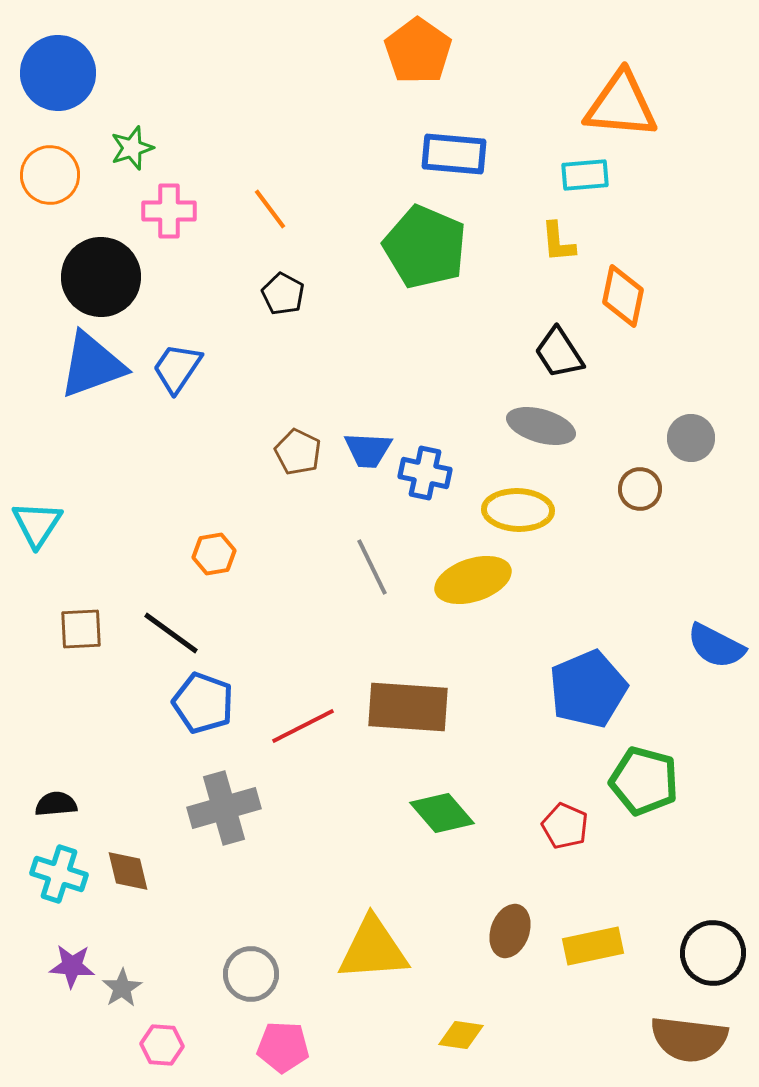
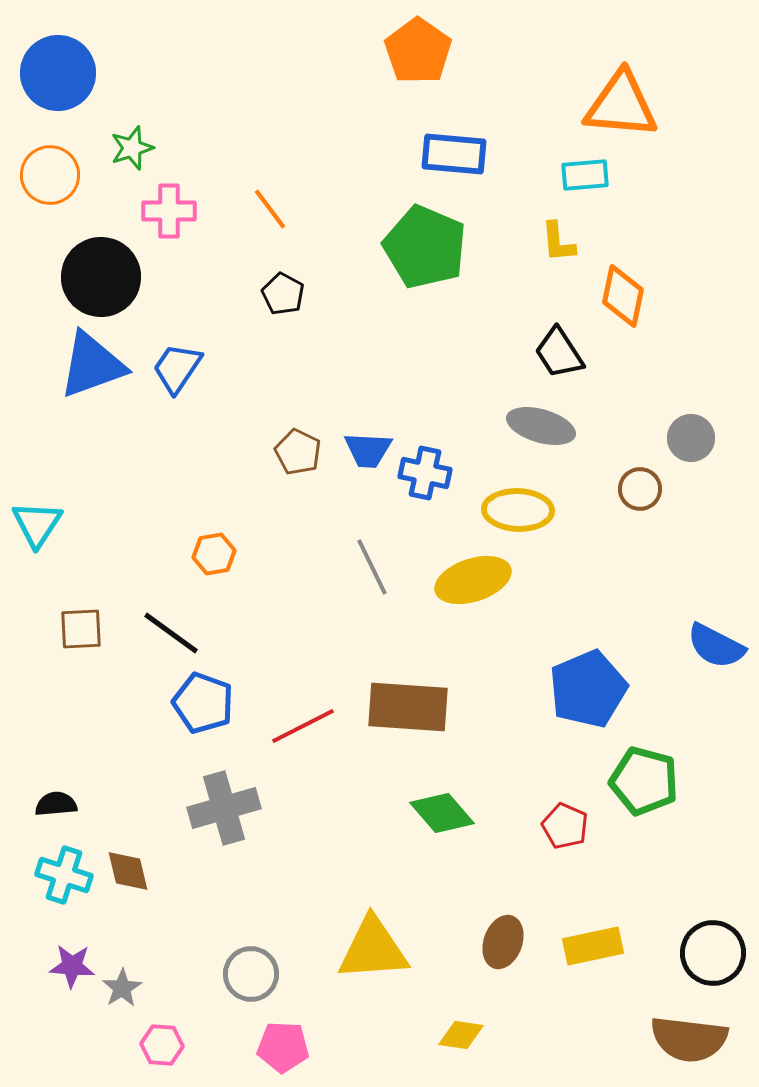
cyan cross at (59, 874): moved 5 px right, 1 px down
brown ellipse at (510, 931): moved 7 px left, 11 px down
